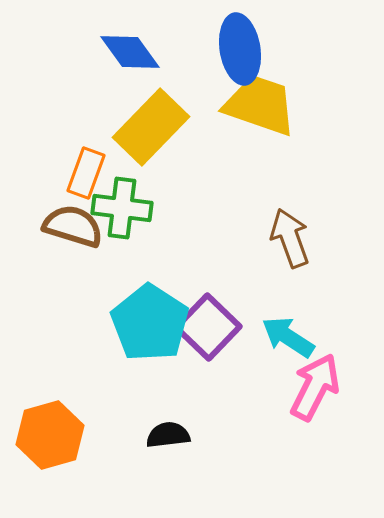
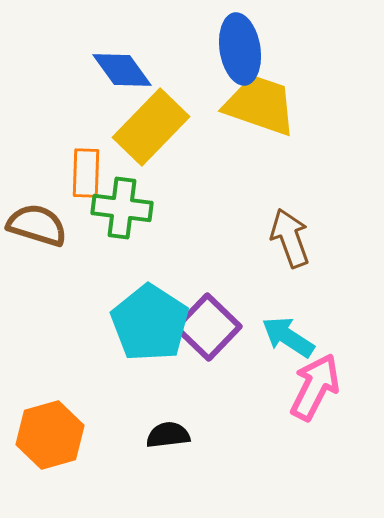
blue diamond: moved 8 px left, 18 px down
orange rectangle: rotated 18 degrees counterclockwise
brown semicircle: moved 36 px left, 1 px up
